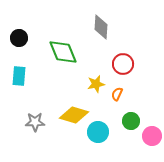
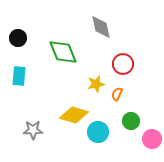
gray diamond: rotated 15 degrees counterclockwise
black circle: moved 1 px left
gray star: moved 2 px left, 8 px down
pink circle: moved 3 px down
